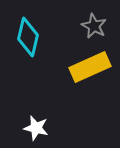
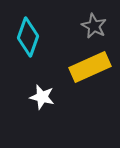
cyan diamond: rotated 6 degrees clockwise
white star: moved 6 px right, 31 px up
